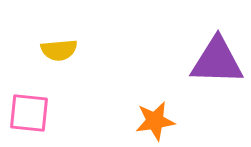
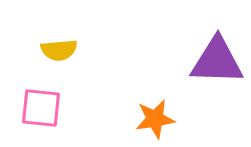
pink square: moved 12 px right, 5 px up
orange star: moved 2 px up
